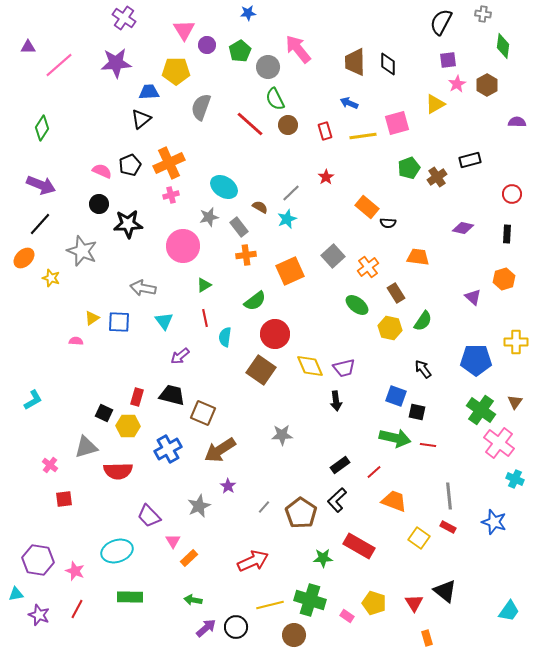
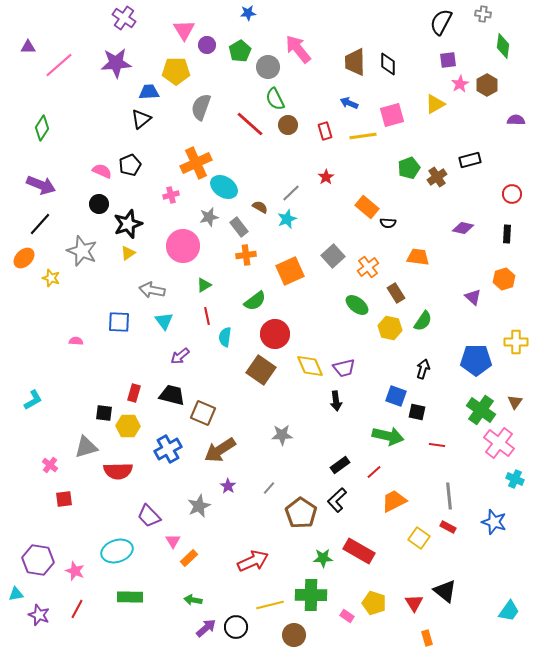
pink star at (457, 84): moved 3 px right
purple semicircle at (517, 122): moved 1 px left, 2 px up
pink square at (397, 123): moved 5 px left, 8 px up
orange cross at (169, 163): moved 27 px right
black star at (128, 224): rotated 16 degrees counterclockwise
gray arrow at (143, 288): moved 9 px right, 2 px down
yellow triangle at (92, 318): moved 36 px right, 65 px up
red line at (205, 318): moved 2 px right, 2 px up
black arrow at (423, 369): rotated 54 degrees clockwise
red rectangle at (137, 397): moved 3 px left, 4 px up
black square at (104, 413): rotated 18 degrees counterclockwise
green arrow at (395, 438): moved 7 px left, 2 px up
red line at (428, 445): moved 9 px right
orange trapezoid at (394, 501): rotated 48 degrees counterclockwise
gray line at (264, 507): moved 5 px right, 19 px up
red rectangle at (359, 546): moved 5 px down
green cross at (310, 600): moved 1 px right, 5 px up; rotated 16 degrees counterclockwise
